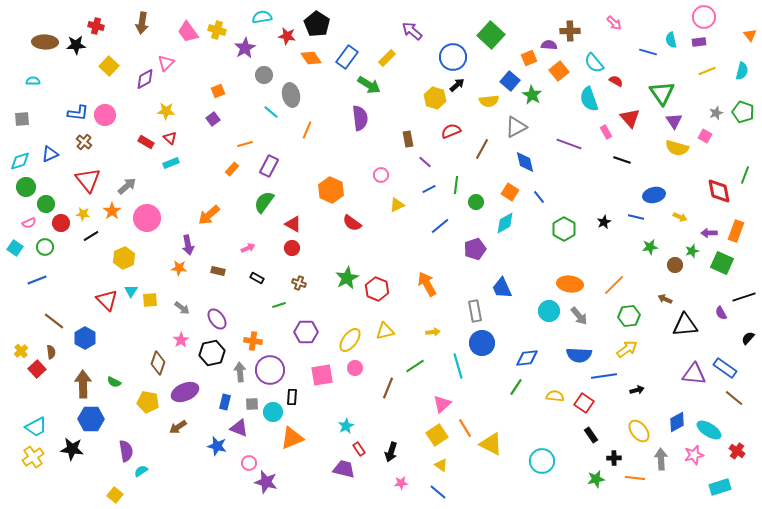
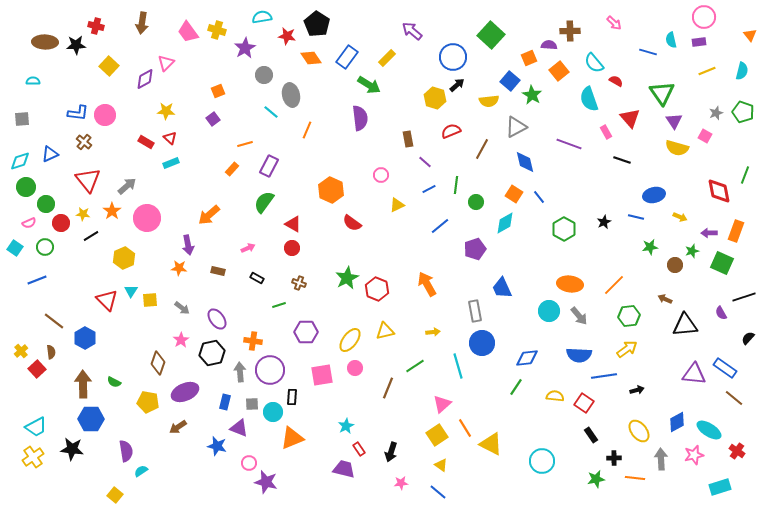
orange square at (510, 192): moved 4 px right, 2 px down
